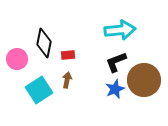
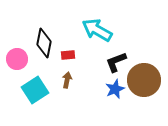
cyan arrow: moved 23 px left; rotated 144 degrees counterclockwise
cyan square: moved 4 px left
